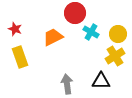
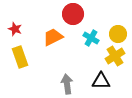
red circle: moved 2 px left, 1 px down
cyan cross: moved 6 px down
